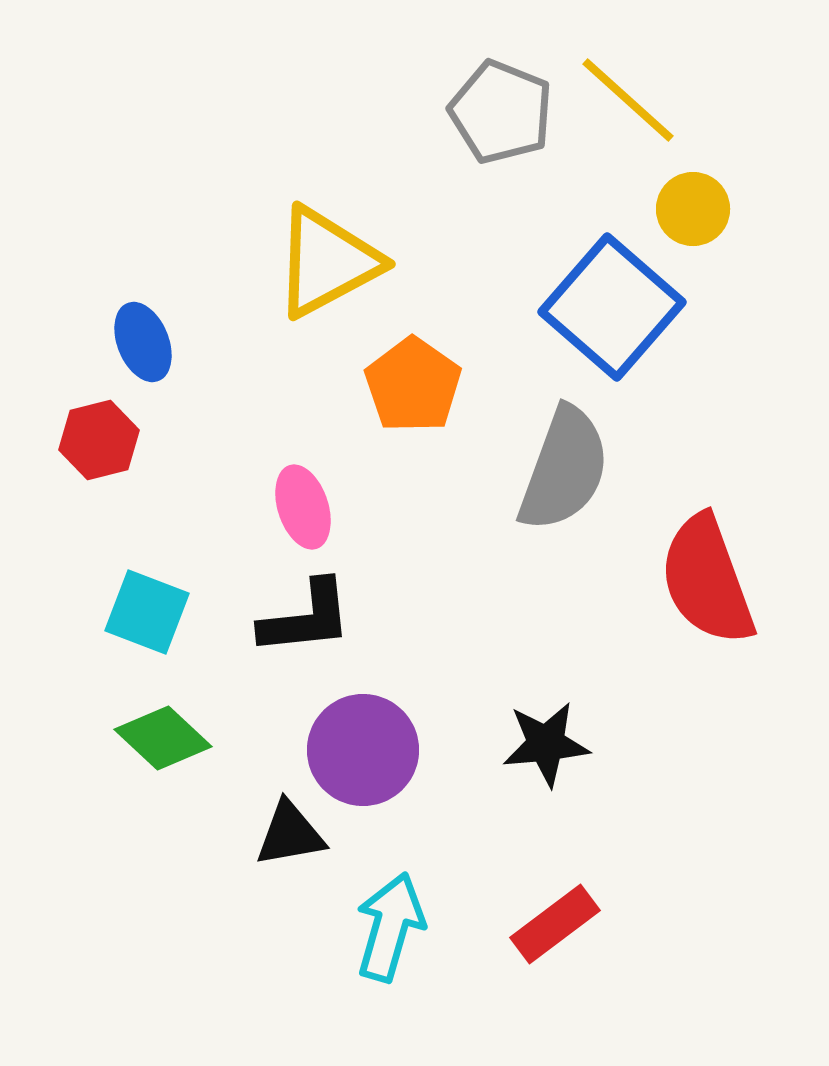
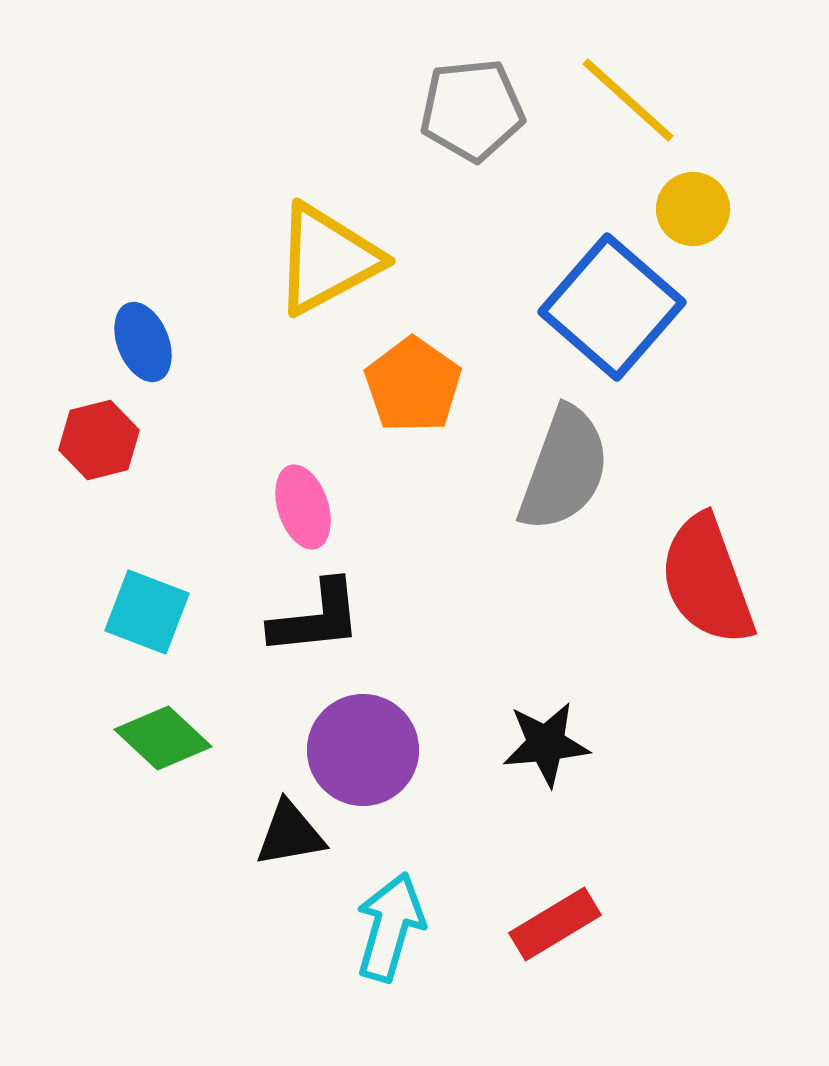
gray pentagon: moved 29 px left, 2 px up; rotated 28 degrees counterclockwise
yellow triangle: moved 3 px up
black L-shape: moved 10 px right
red rectangle: rotated 6 degrees clockwise
